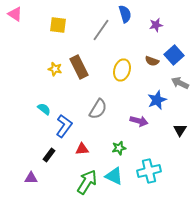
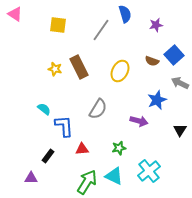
yellow ellipse: moved 2 px left, 1 px down; rotated 10 degrees clockwise
blue L-shape: rotated 40 degrees counterclockwise
black rectangle: moved 1 px left, 1 px down
cyan cross: rotated 25 degrees counterclockwise
